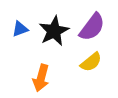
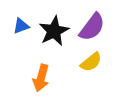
blue triangle: moved 1 px right, 3 px up
